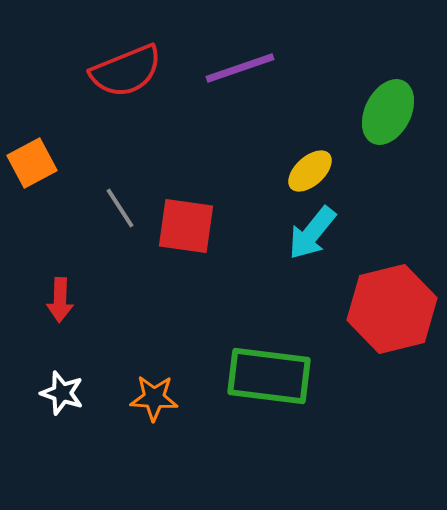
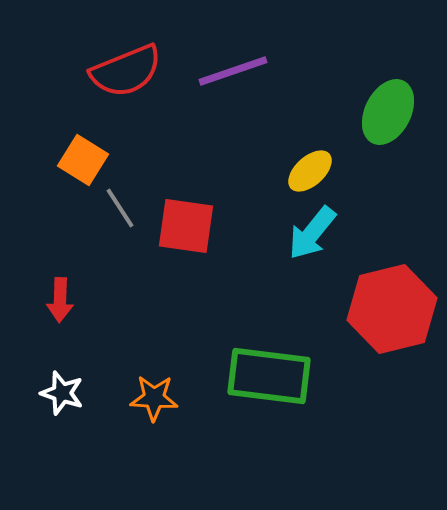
purple line: moved 7 px left, 3 px down
orange square: moved 51 px right, 3 px up; rotated 30 degrees counterclockwise
